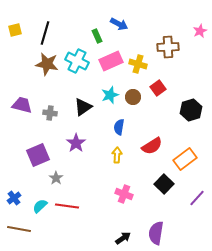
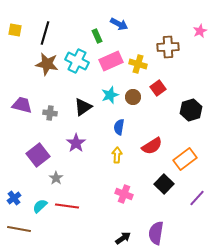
yellow square: rotated 24 degrees clockwise
purple square: rotated 15 degrees counterclockwise
